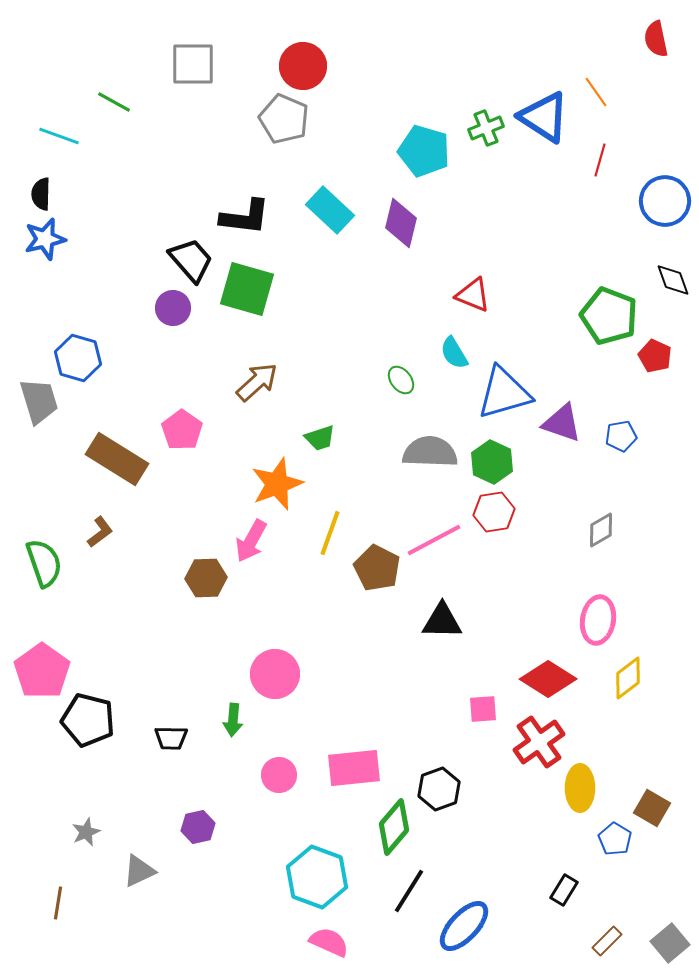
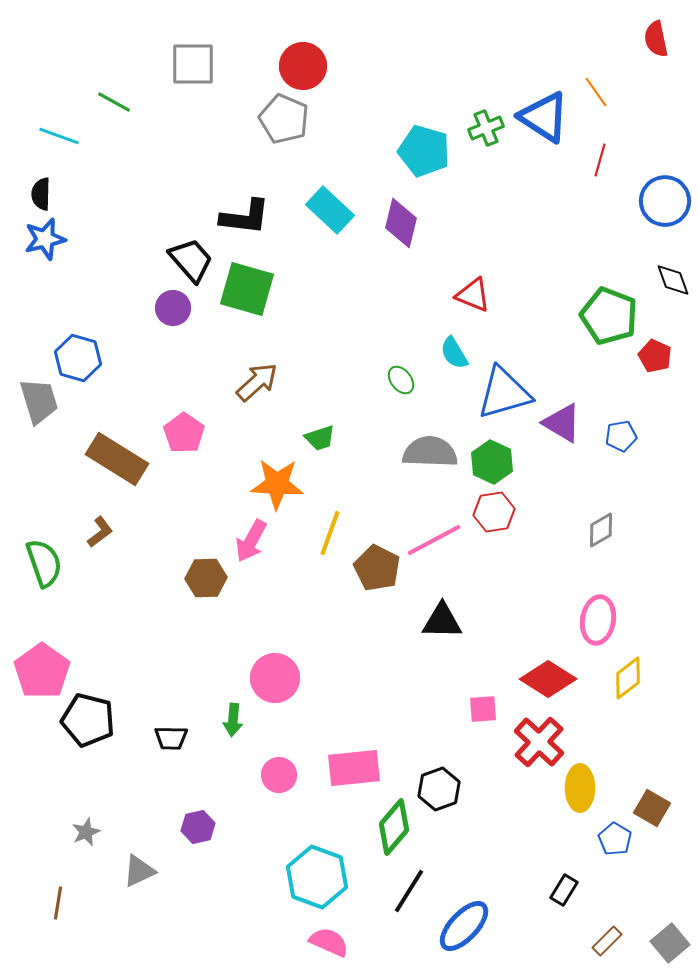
purple triangle at (562, 423): rotated 12 degrees clockwise
pink pentagon at (182, 430): moved 2 px right, 3 px down
orange star at (277, 484): rotated 24 degrees clockwise
pink circle at (275, 674): moved 4 px down
red cross at (539, 742): rotated 12 degrees counterclockwise
